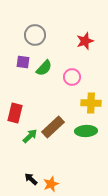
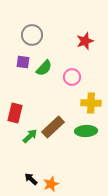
gray circle: moved 3 px left
